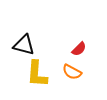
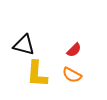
red semicircle: moved 5 px left, 1 px down
orange semicircle: moved 3 px down
